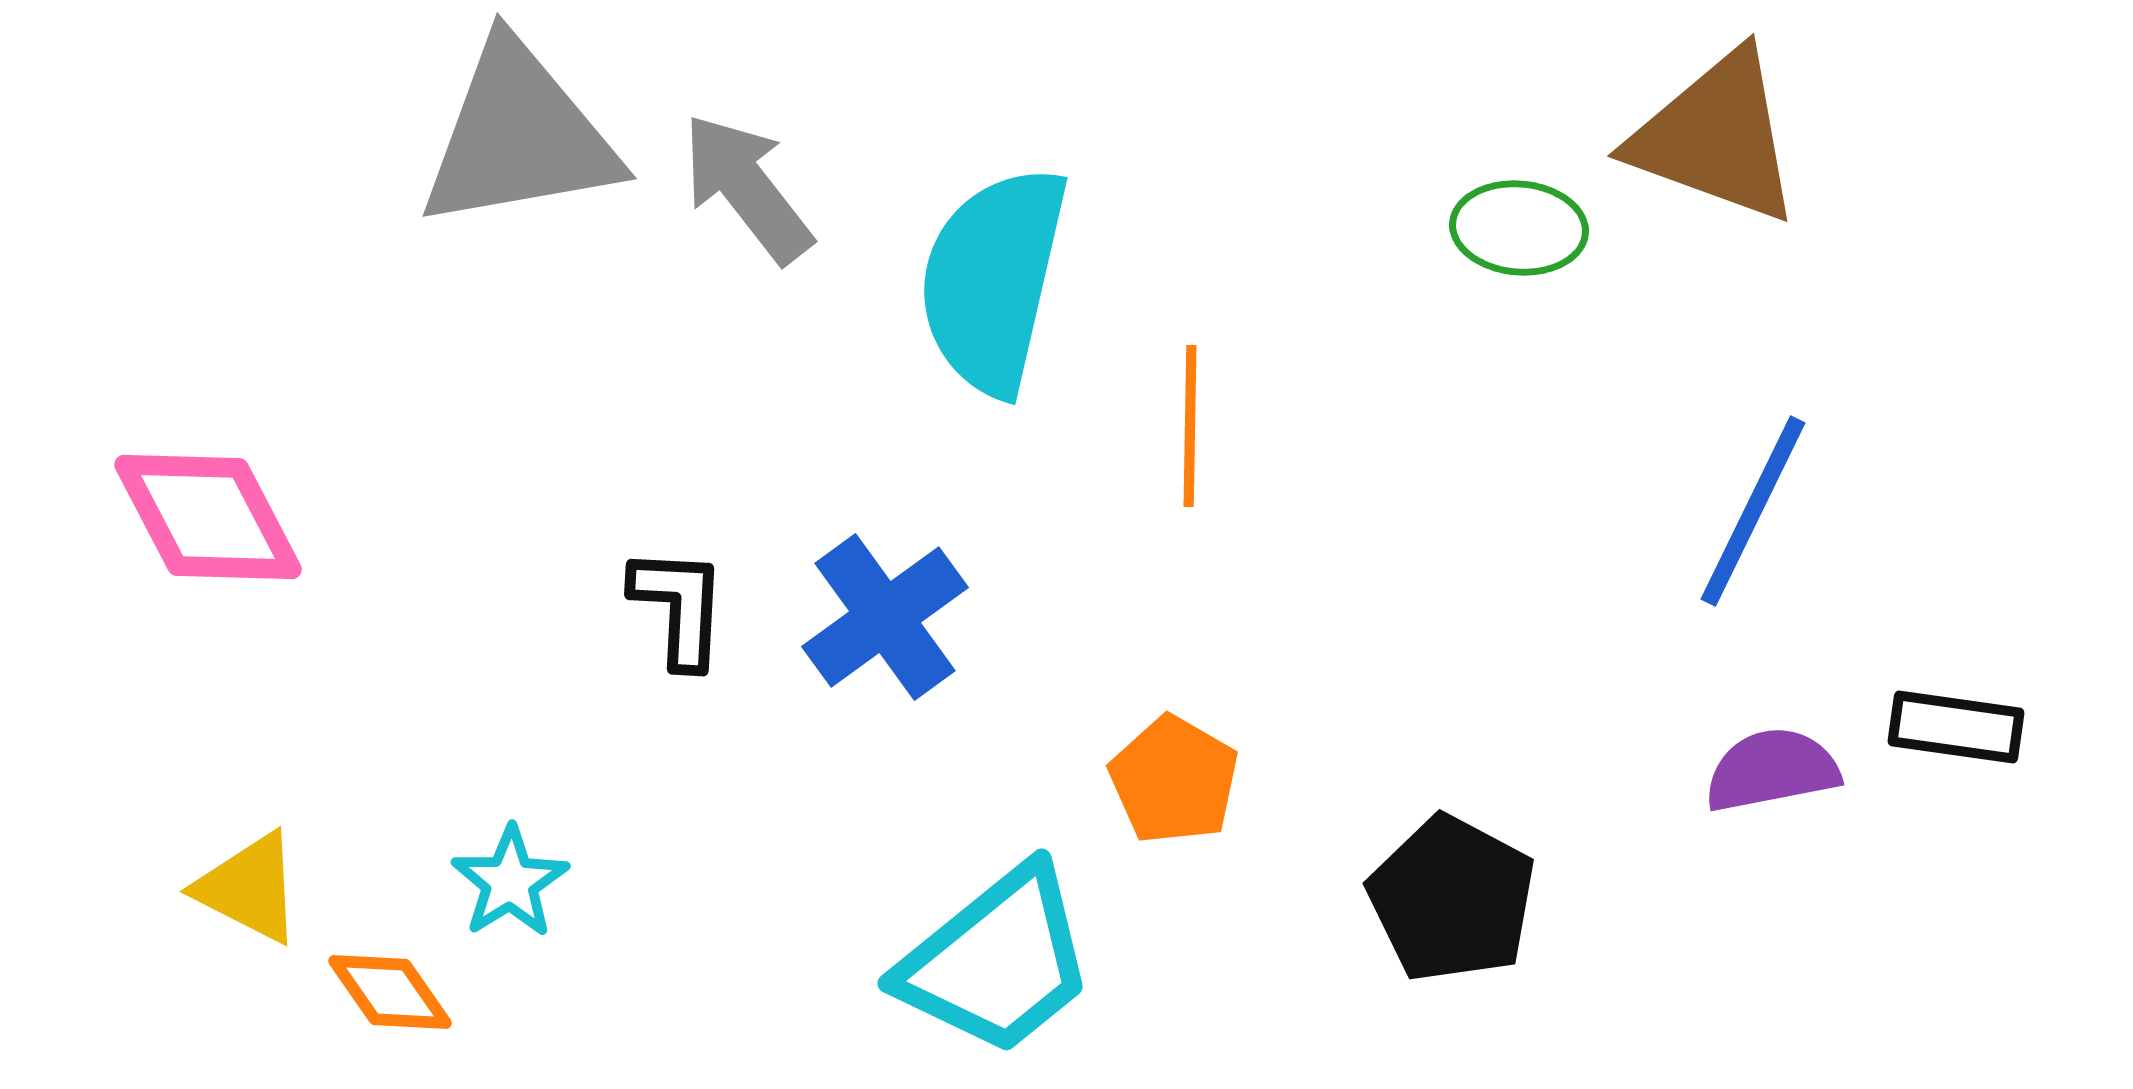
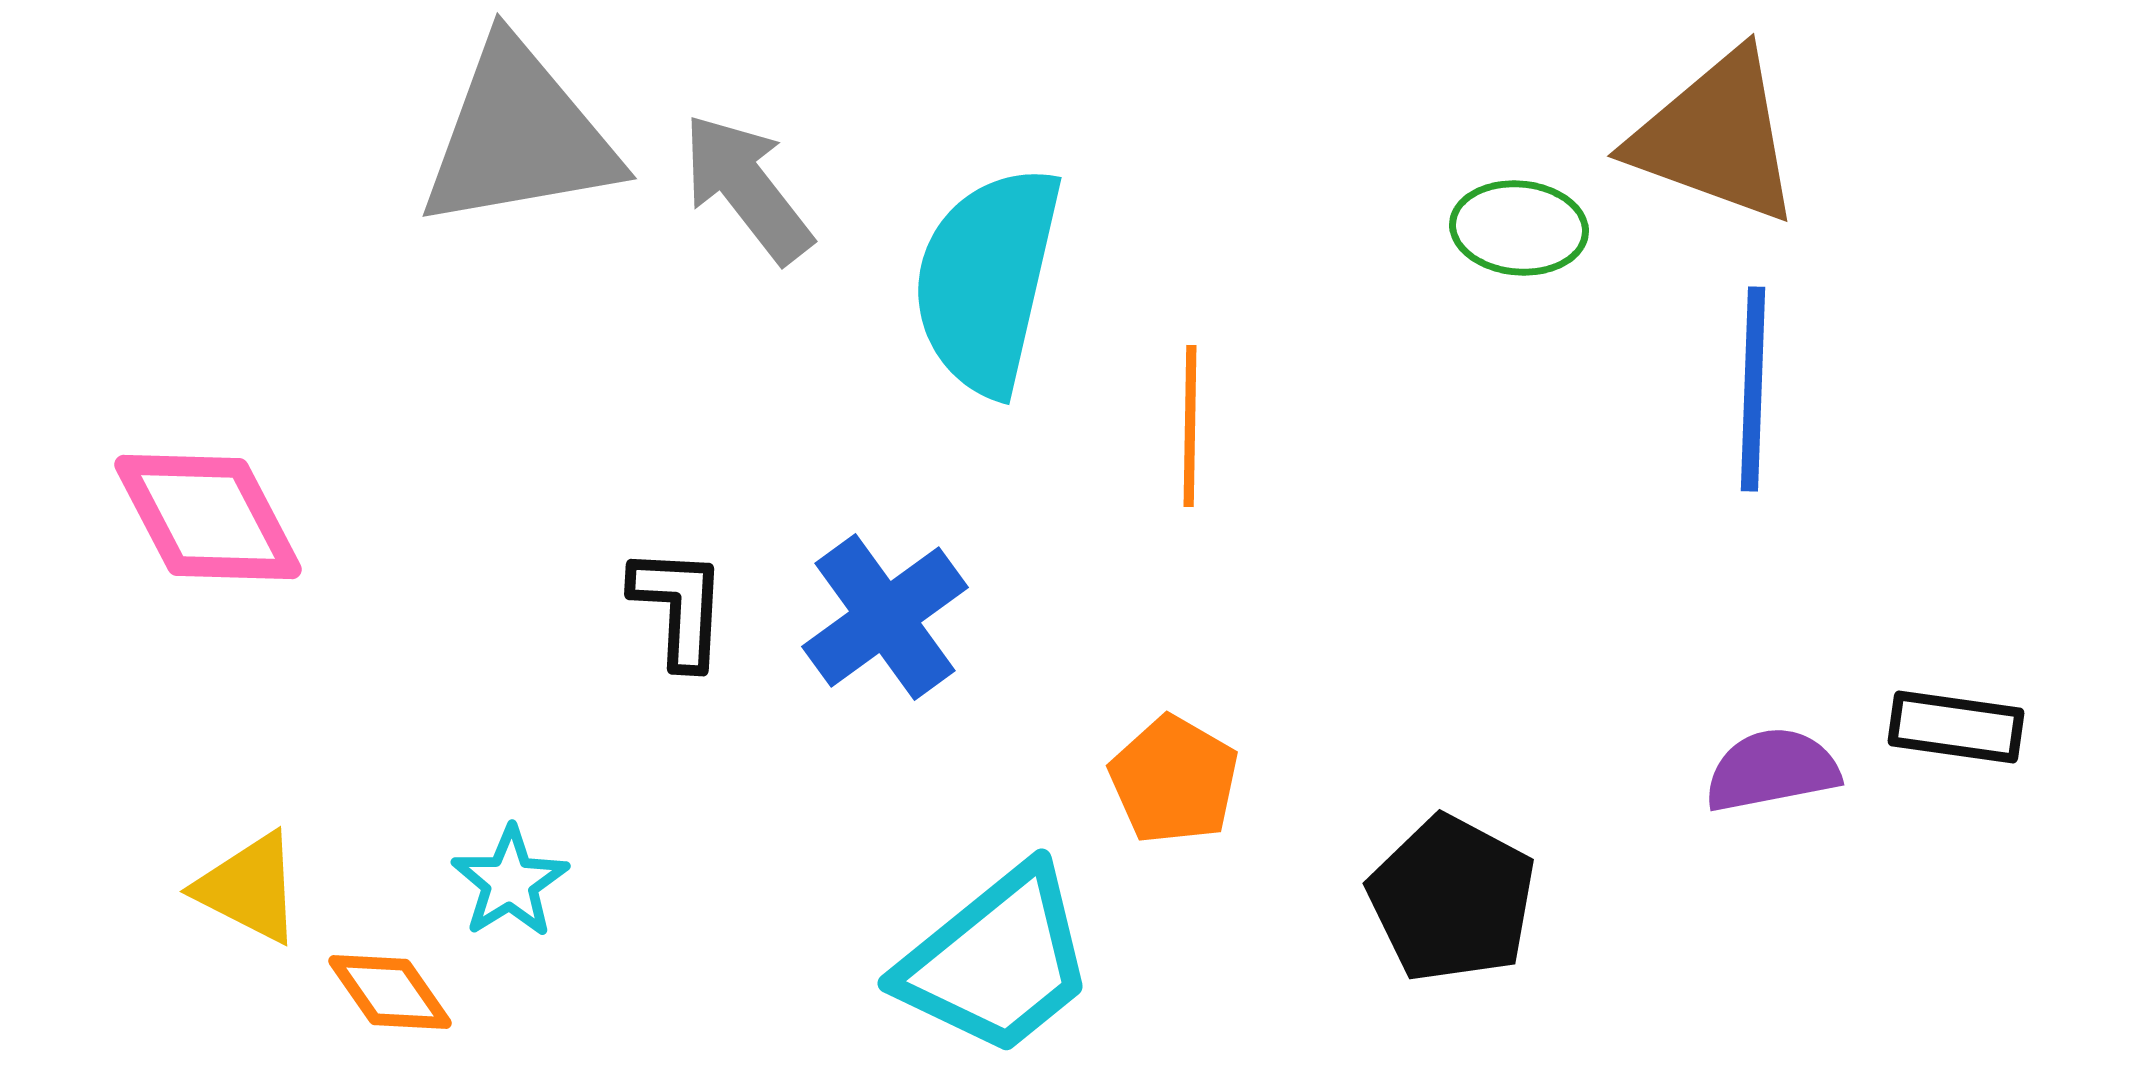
cyan semicircle: moved 6 px left
blue line: moved 122 px up; rotated 24 degrees counterclockwise
